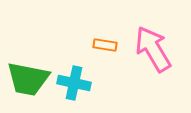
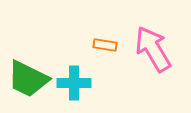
green trapezoid: rotated 15 degrees clockwise
cyan cross: rotated 12 degrees counterclockwise
